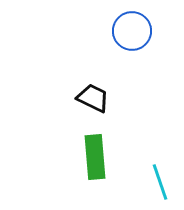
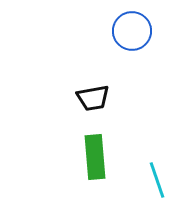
black trapezoid: rotated 144 degrees clockwise
cyan line: moved 3 px left, 2 px up
